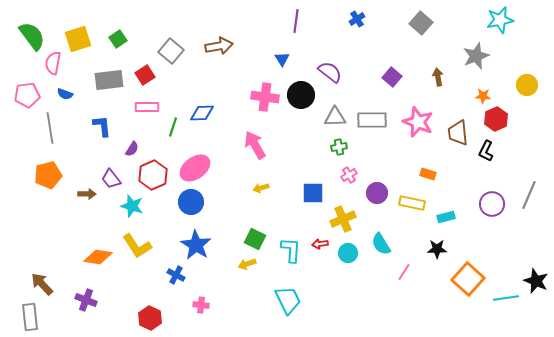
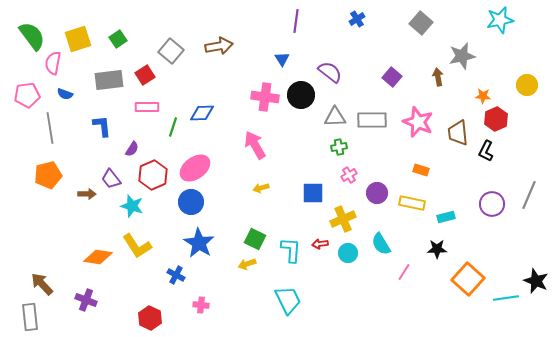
gray star at (476, 56): moved 14 px left; rotated 8 degrees clockwise
orange rectangle at (428, 174): moved 7 px left, 4 px up
blue star at (196, 245): moved 3 px right, 2 px up
